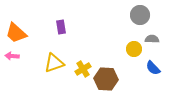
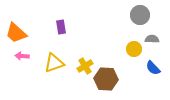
pink arrow: moved 10 px right
yellow cross: moved 2 px right, 3 px up
